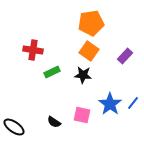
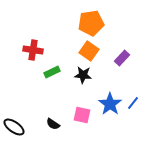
purple rectangle: moved 3 px left, 2 px down
black semicircle: moved 1 px left, 2 px down
